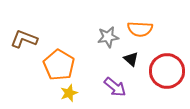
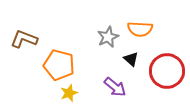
gray star: rotated 15 degrees counterclockwise
orange pentagon: rotated 16 degrees counterclockwise
